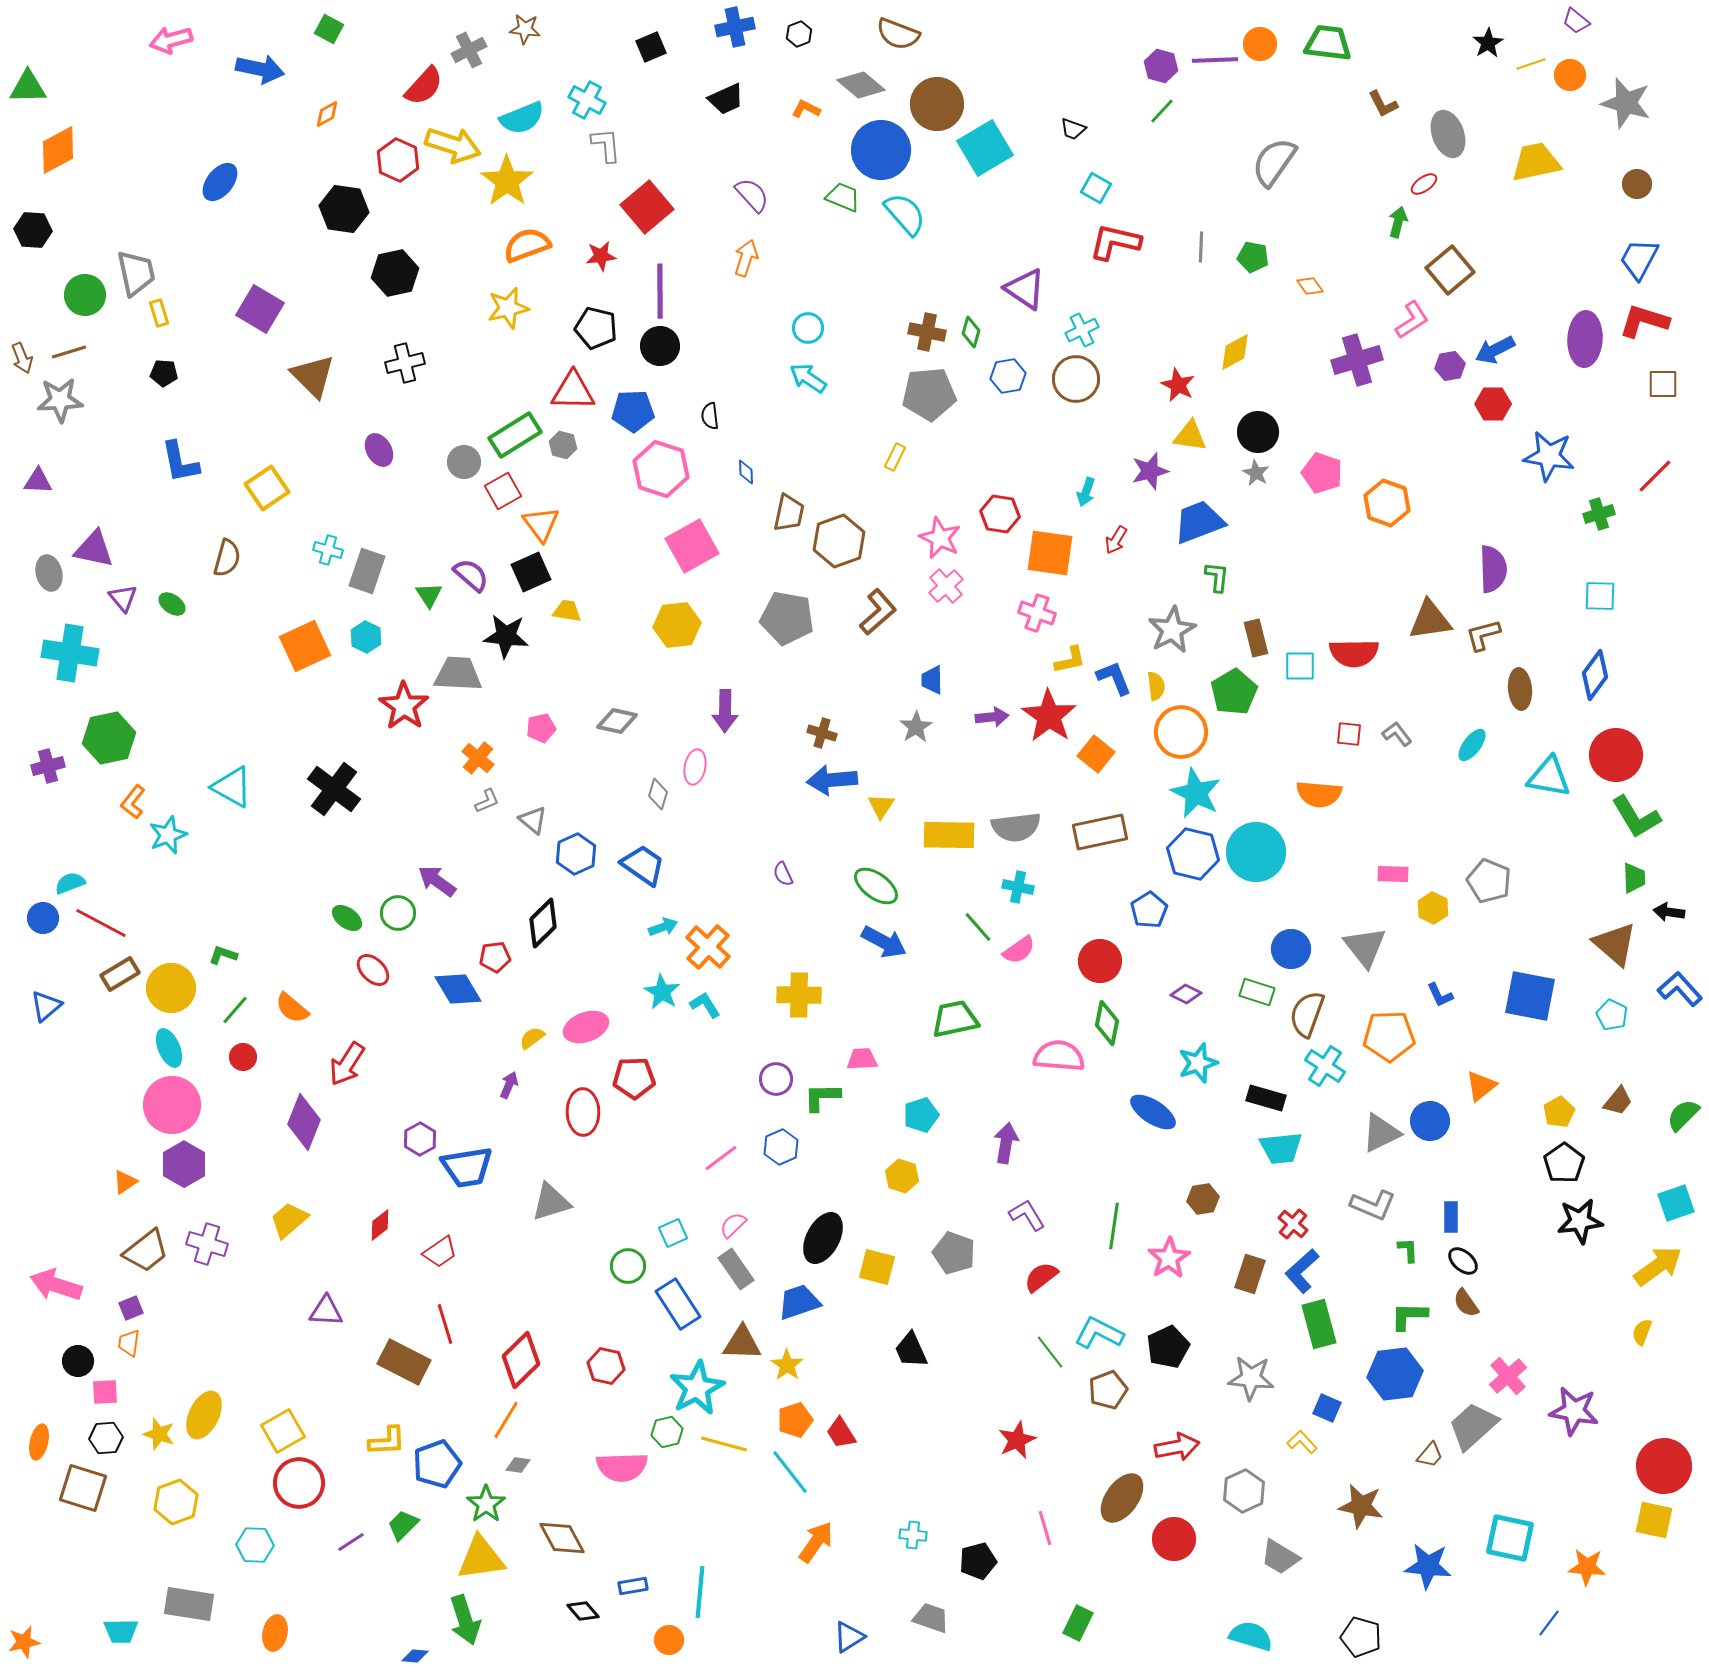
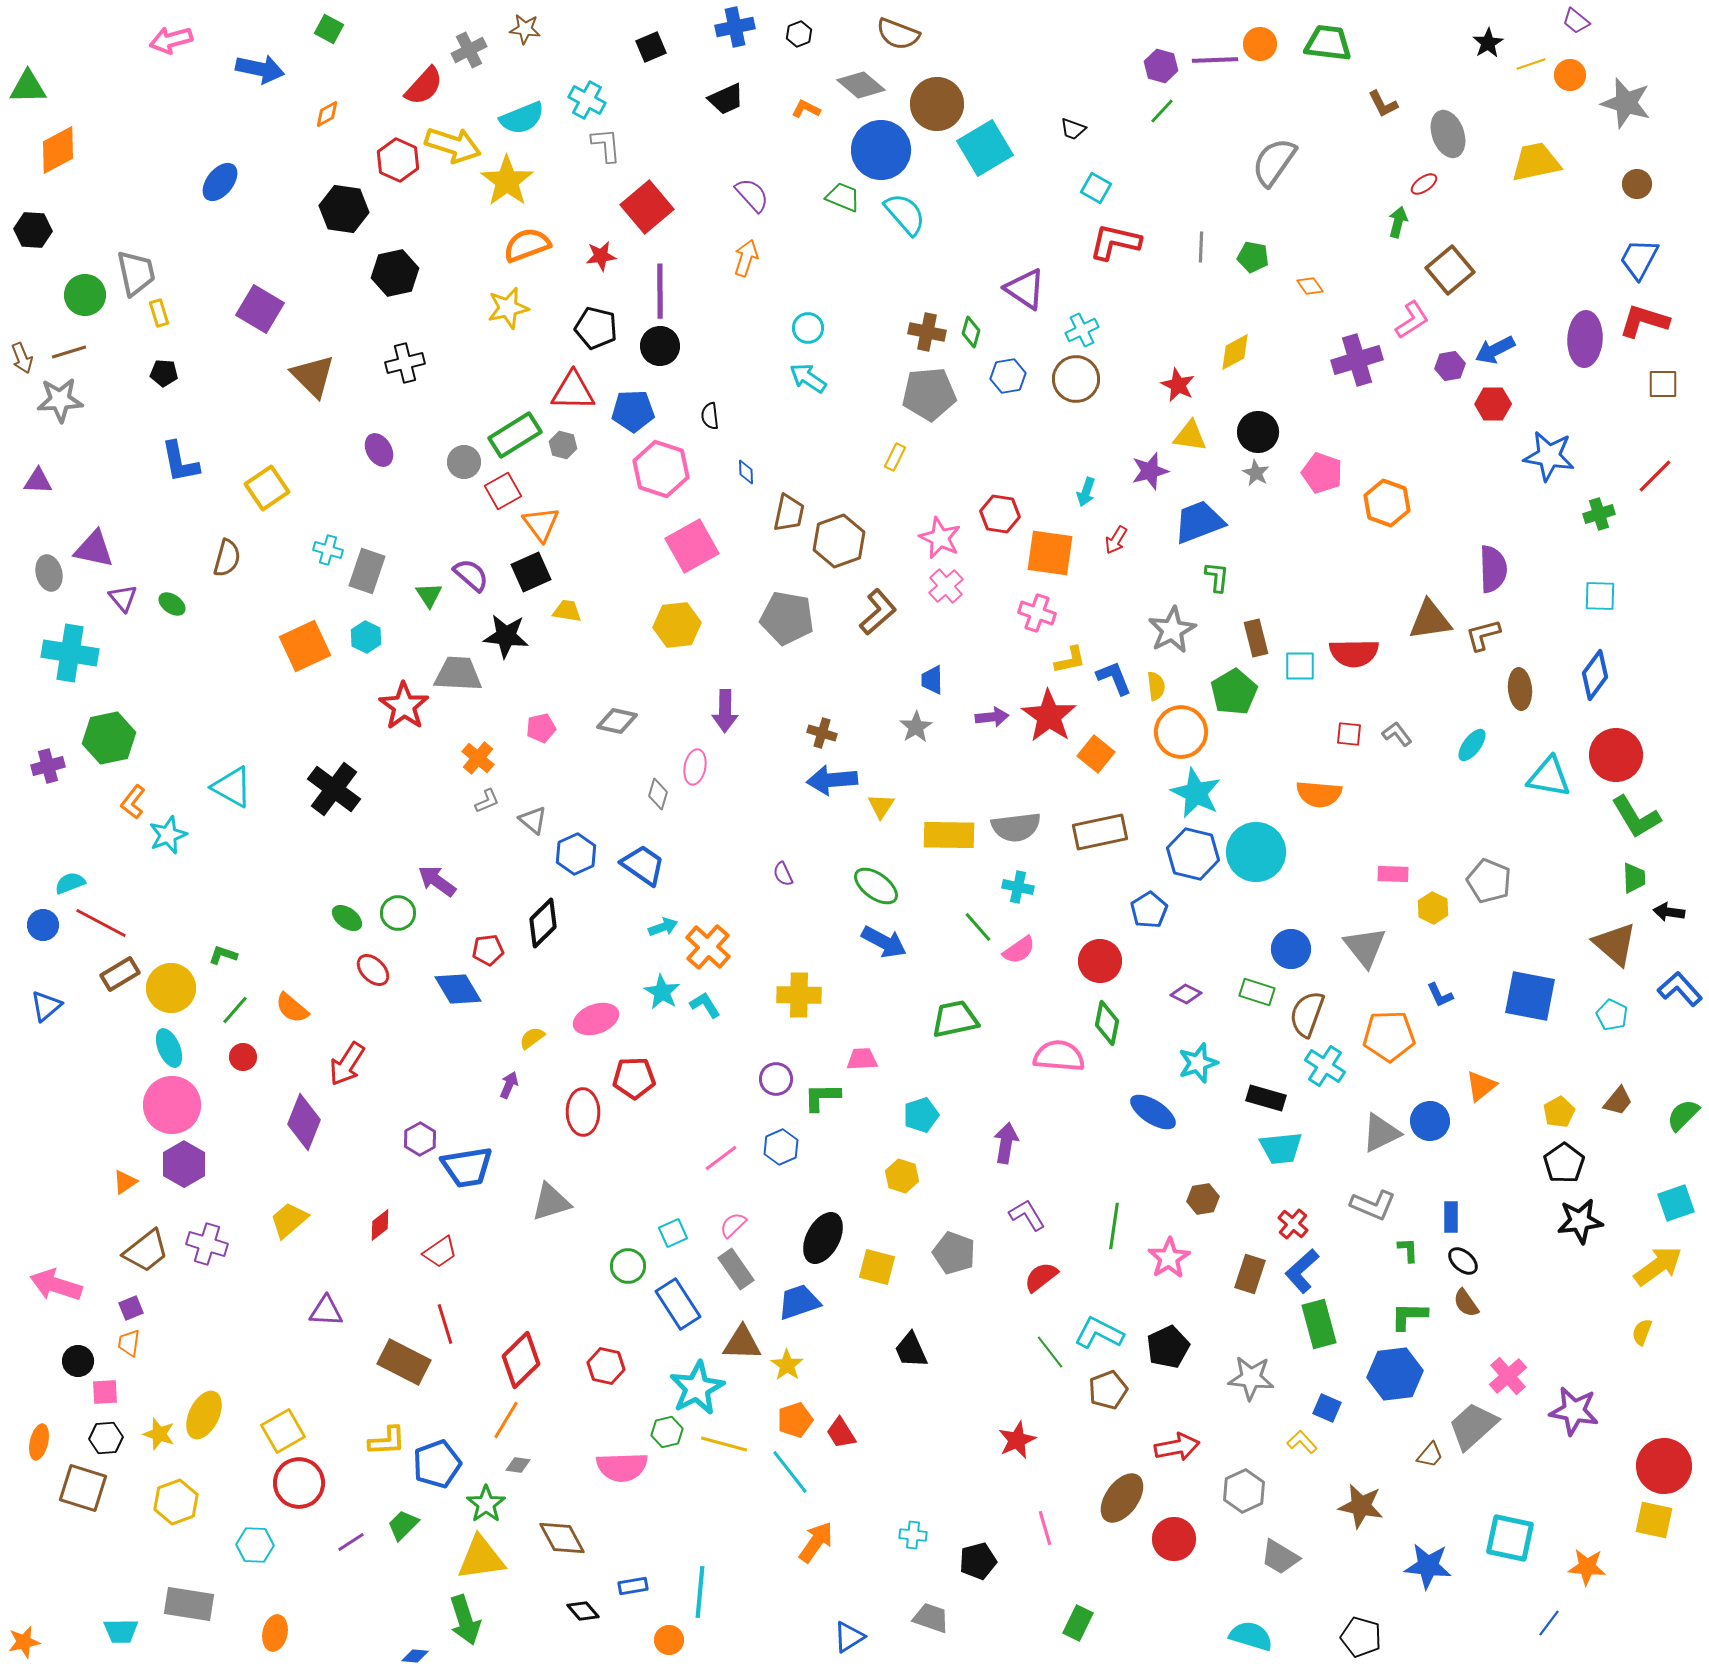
blue circle at (43, 918): moved 7 px down
red pentagon at (495, 957): moved 7 px left, 7 px up
pink ellipse at (586, 1027): moved 10 px right, 8 px up
